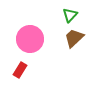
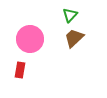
red rectangle: rotated 21 degrees counterclockwise
